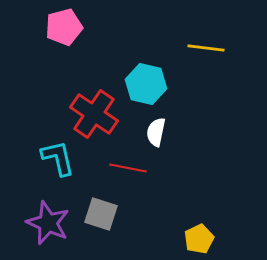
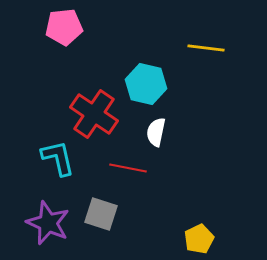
pink pentagon: rotated 9 degrees clockwise
